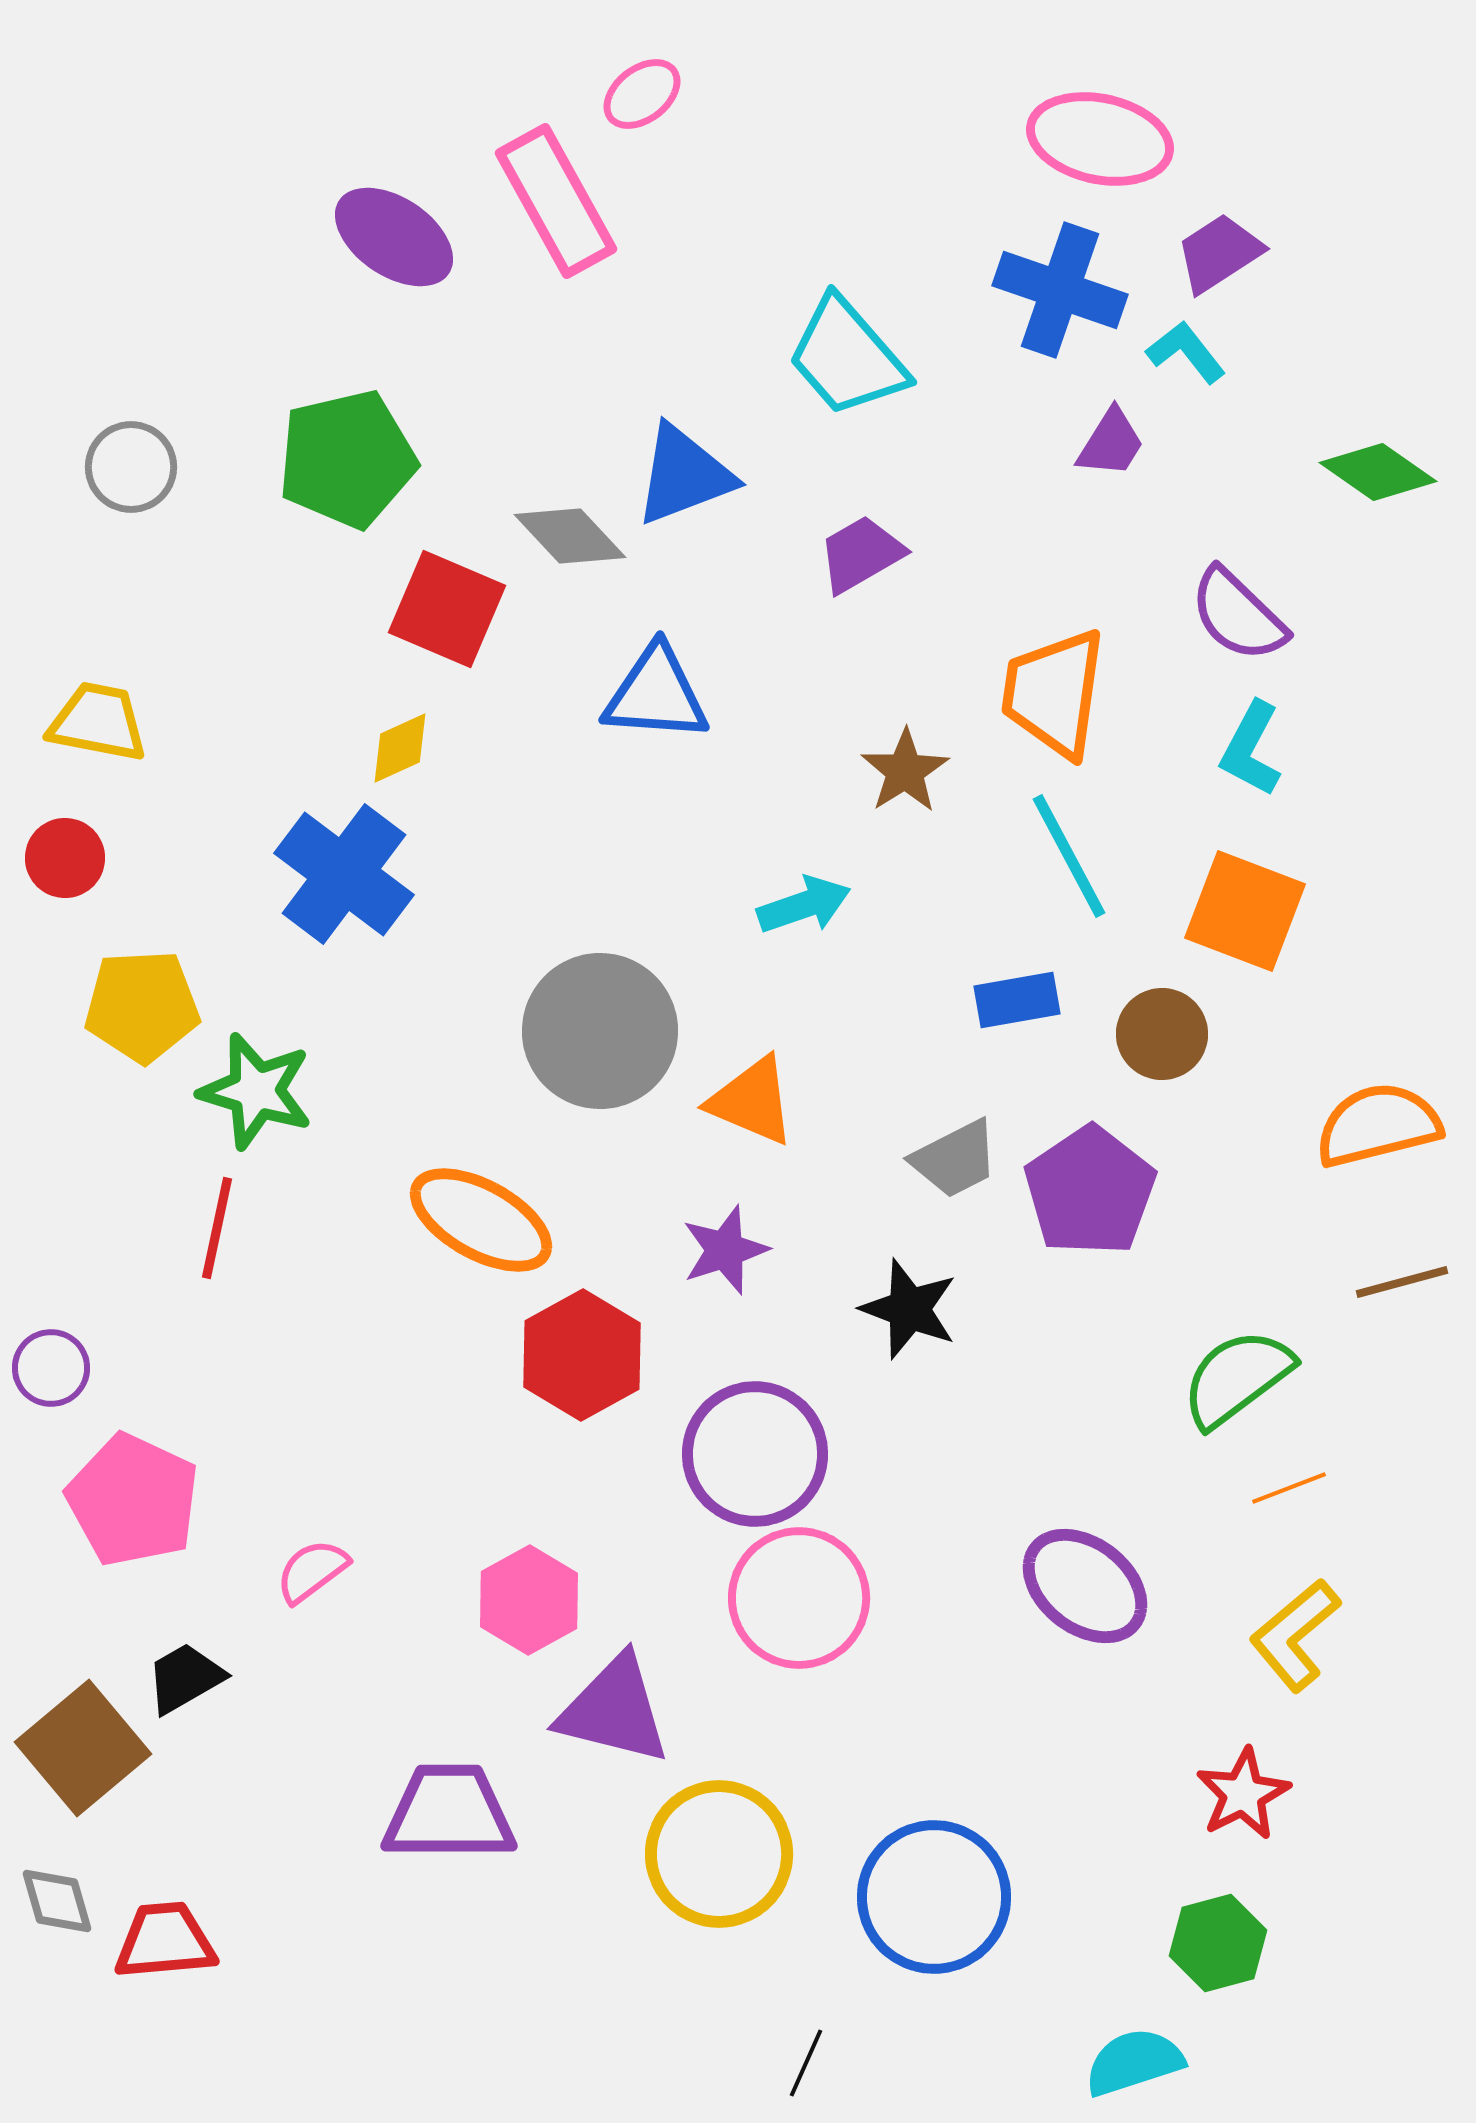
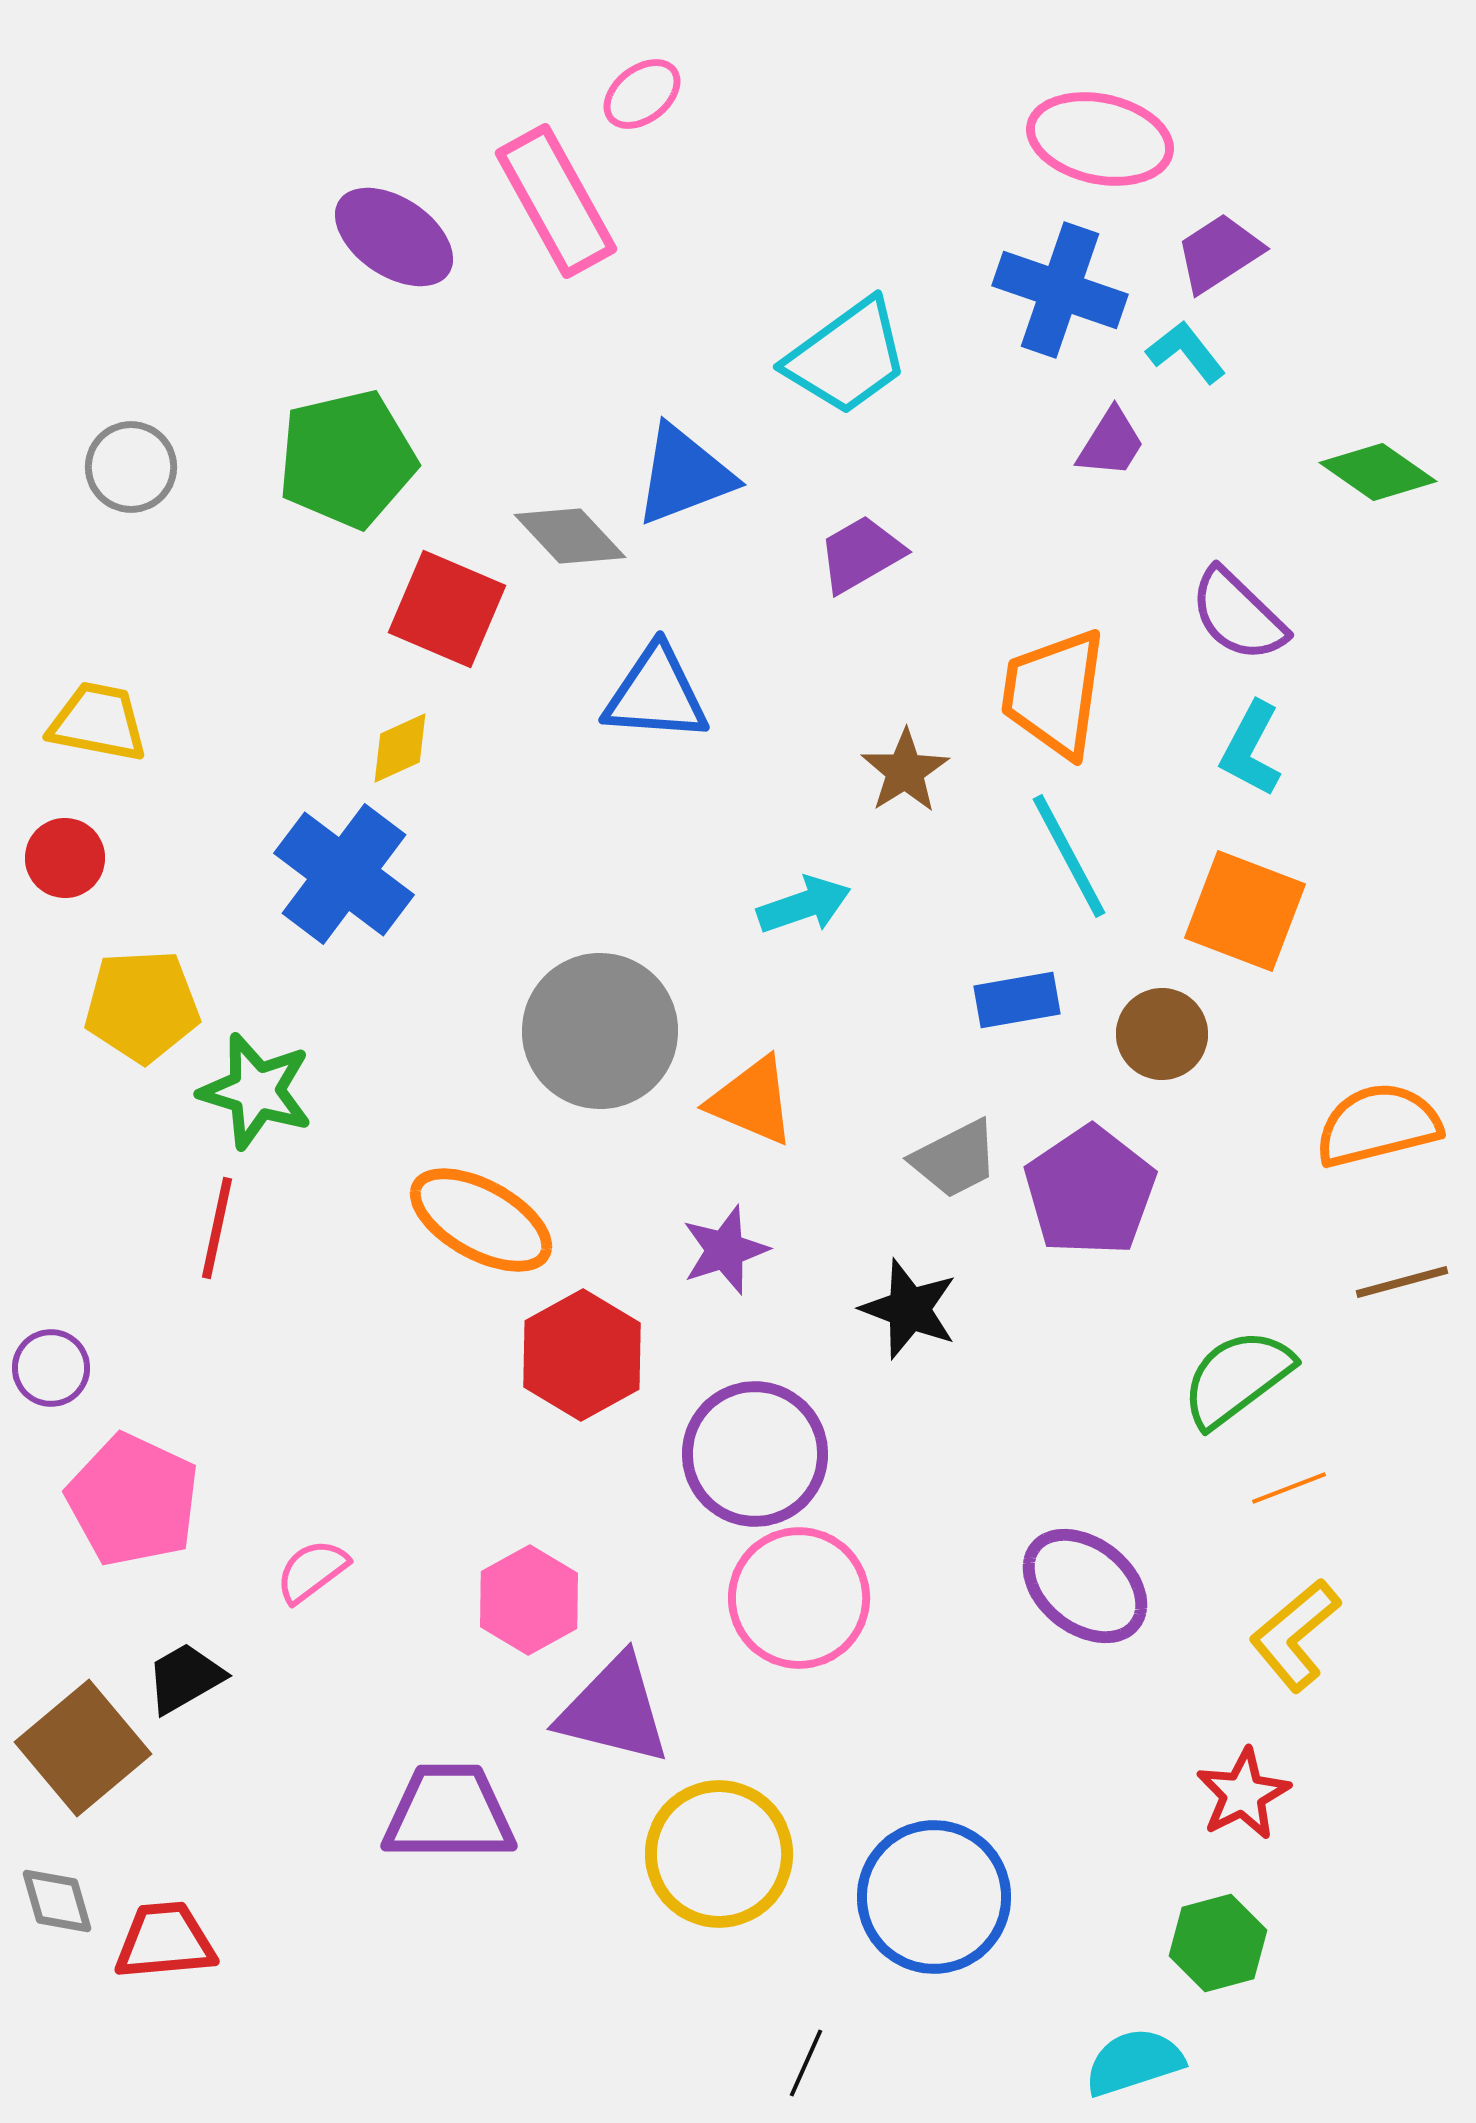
cyan trapezoid at (847, 357): rotated 85 degrees counterclockwise
